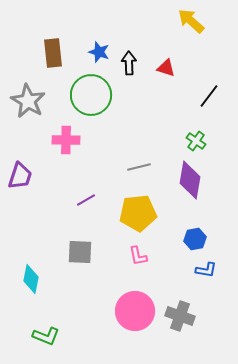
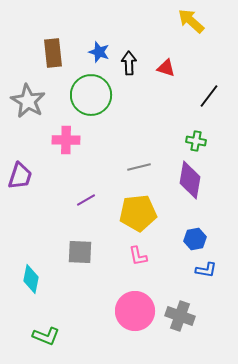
green cross: rotated 24 degrees counterclockwise
